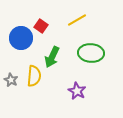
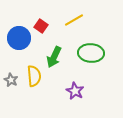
yellow line: moved 3 px left
blue circle: moved 2 px left
green arrow: moved 2 px right
yellow semicircle: rotated 10 degrees counterclockwise
purple star: moved 2 px left
